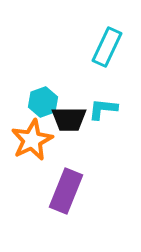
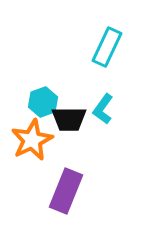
cyan L-shape: rotated 60 degrees counterclockwise
